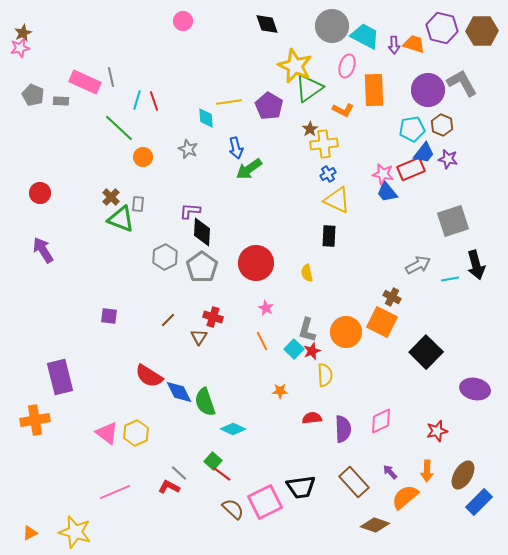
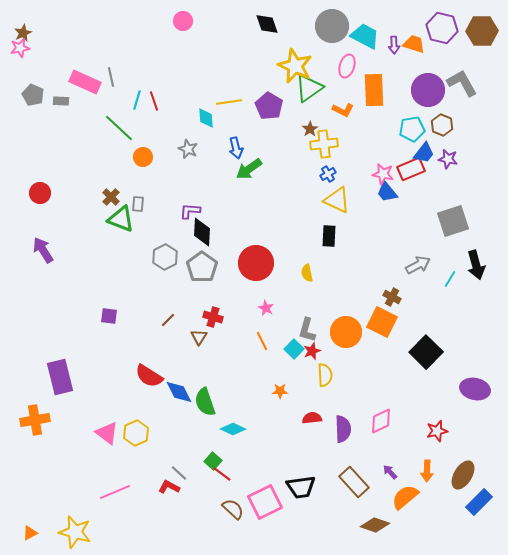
cyan line at (450, 279): rotated 48 degrees counterclockwise
